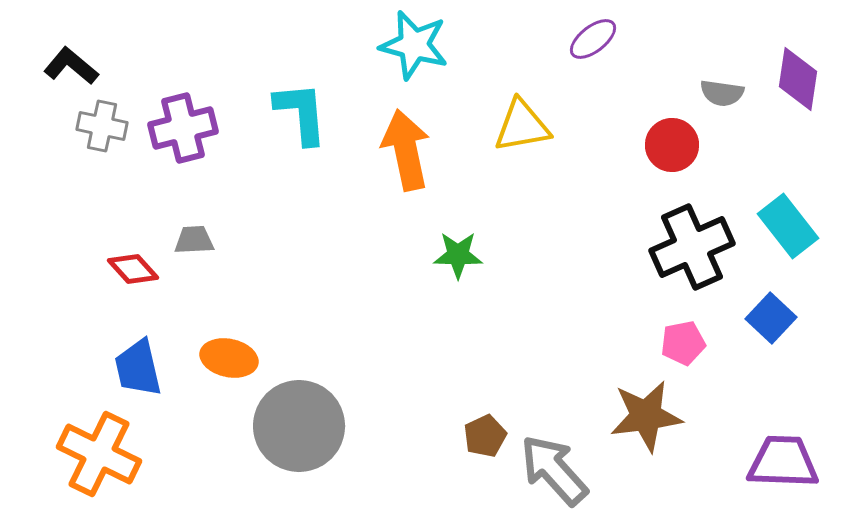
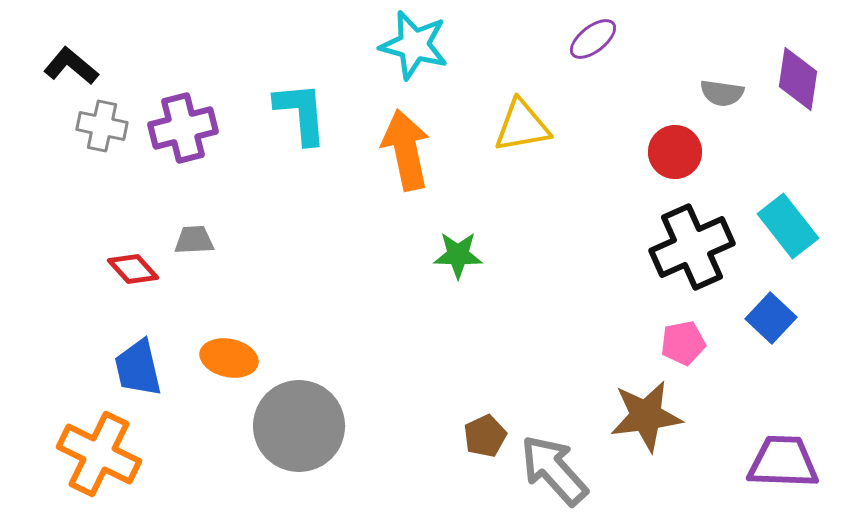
red circle: moved 3 px right, 7 px down
